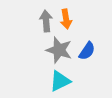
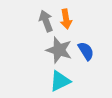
gray arrow: rotated 15 degrees counterclockwise
blue semicircle: moved 1 px left; rotated 66 degrees counterclockwise
